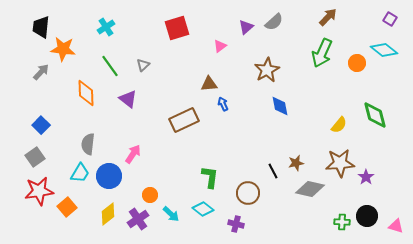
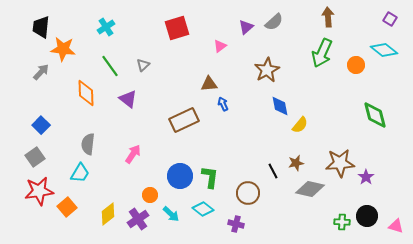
brown arrow at (328, 17): rotated 48 degrees counterclockwise
orange circle at (357, 63): moved 1 px left, 2 px down
yellow semicircle at (339, 125): moved 39 px left
blue circle at (109, 176): moved 71 px right
